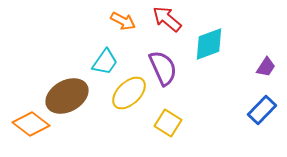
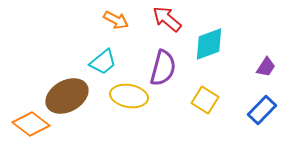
orange arrow: moved 7 px left, 1 px up
cyan trapezoid: moved 2 px left; rotated 16 degrees clockwise
purple semicircle: rotated 39 degrees clockwise
yellow ellipse: moved 3 px down; rotated 54 degrees clockwise
yellow square: moved 37 px right, 23 px up
